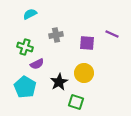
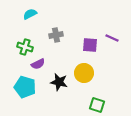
purple line: moved 4 px down
purple square: moved 3 px right, 2 px down
purple semicircle: moved 1 px right
black star: rotated 30 degrees counterclockwise
cyan pentagon: rotated 15 degrees counterclockwise
green square: moved 21 px right, 3 px down
